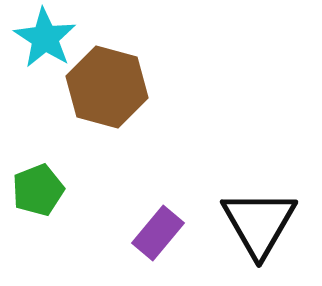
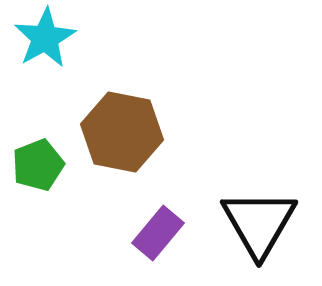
cyan star: rotated 10 degrees clockwise
brown hexagon: moved 15 px right, 45 px down; rotated 4 degrees counterclockwise
green pentagon: moved 25 px up
